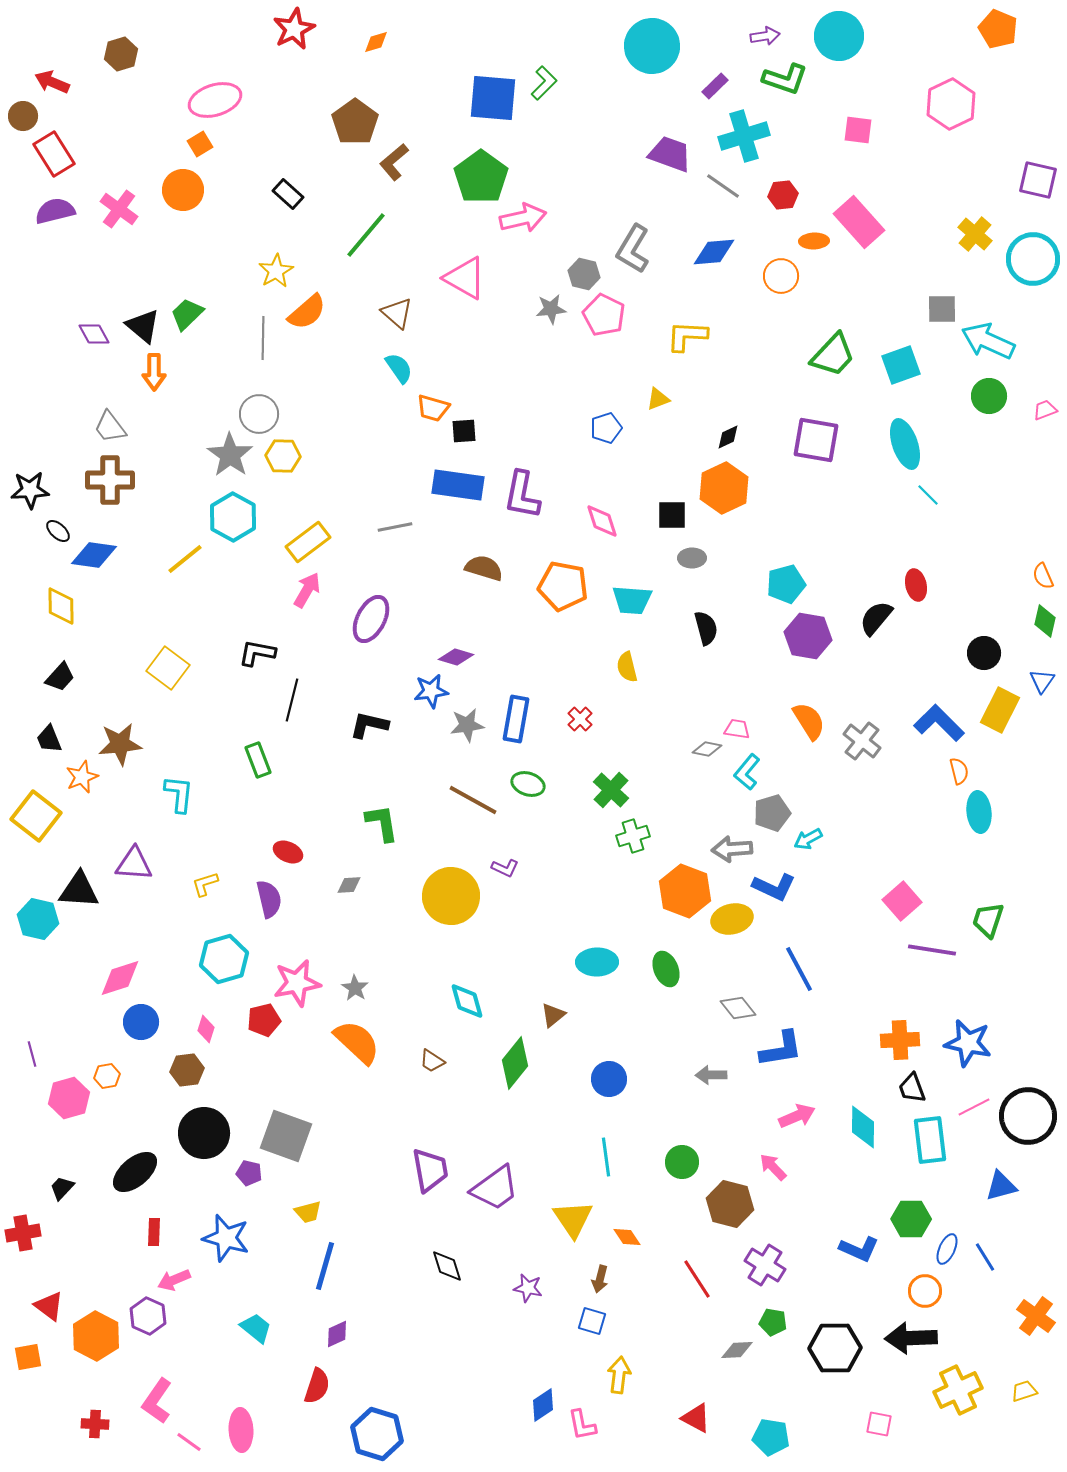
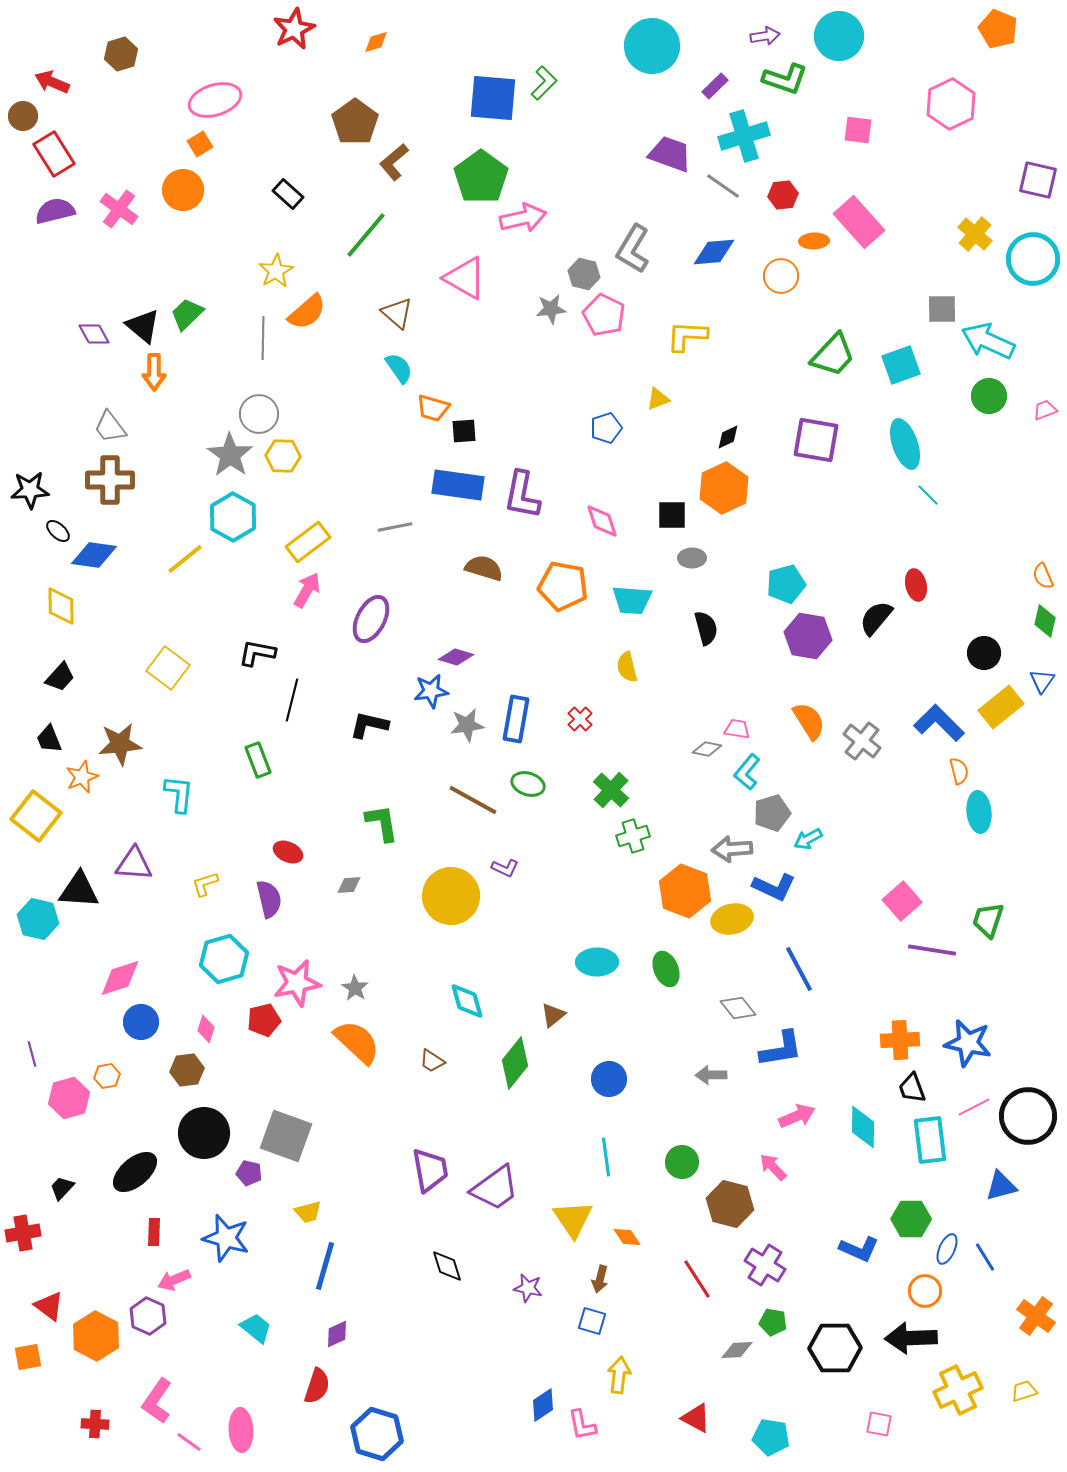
yellow rectangle at (1000, 710): moved 1 px right, 3 px up; rotated 24 degrees clockwise
